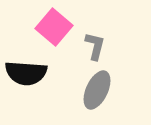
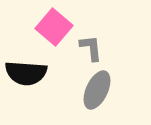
gray L-shape: moved 4 px left, 2 px down; rotated 20 degrees counterclockwise
